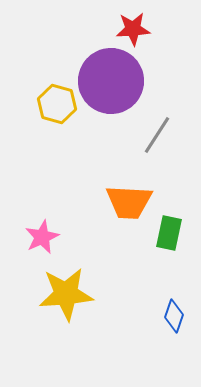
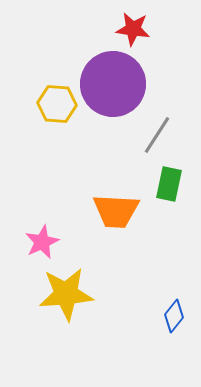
red star: rotated 12 degrees clockwise
purple circle: moved 2 px right, 3 px down
yellow hexagon: rotated 12 degrees counterclockwise
orange trapezoid: moved 13 px left, 9 px down
green rectangle: moved 49 px up
pink star: moved 5 px down
blue diamond: rotated 20 degrees clockwise
